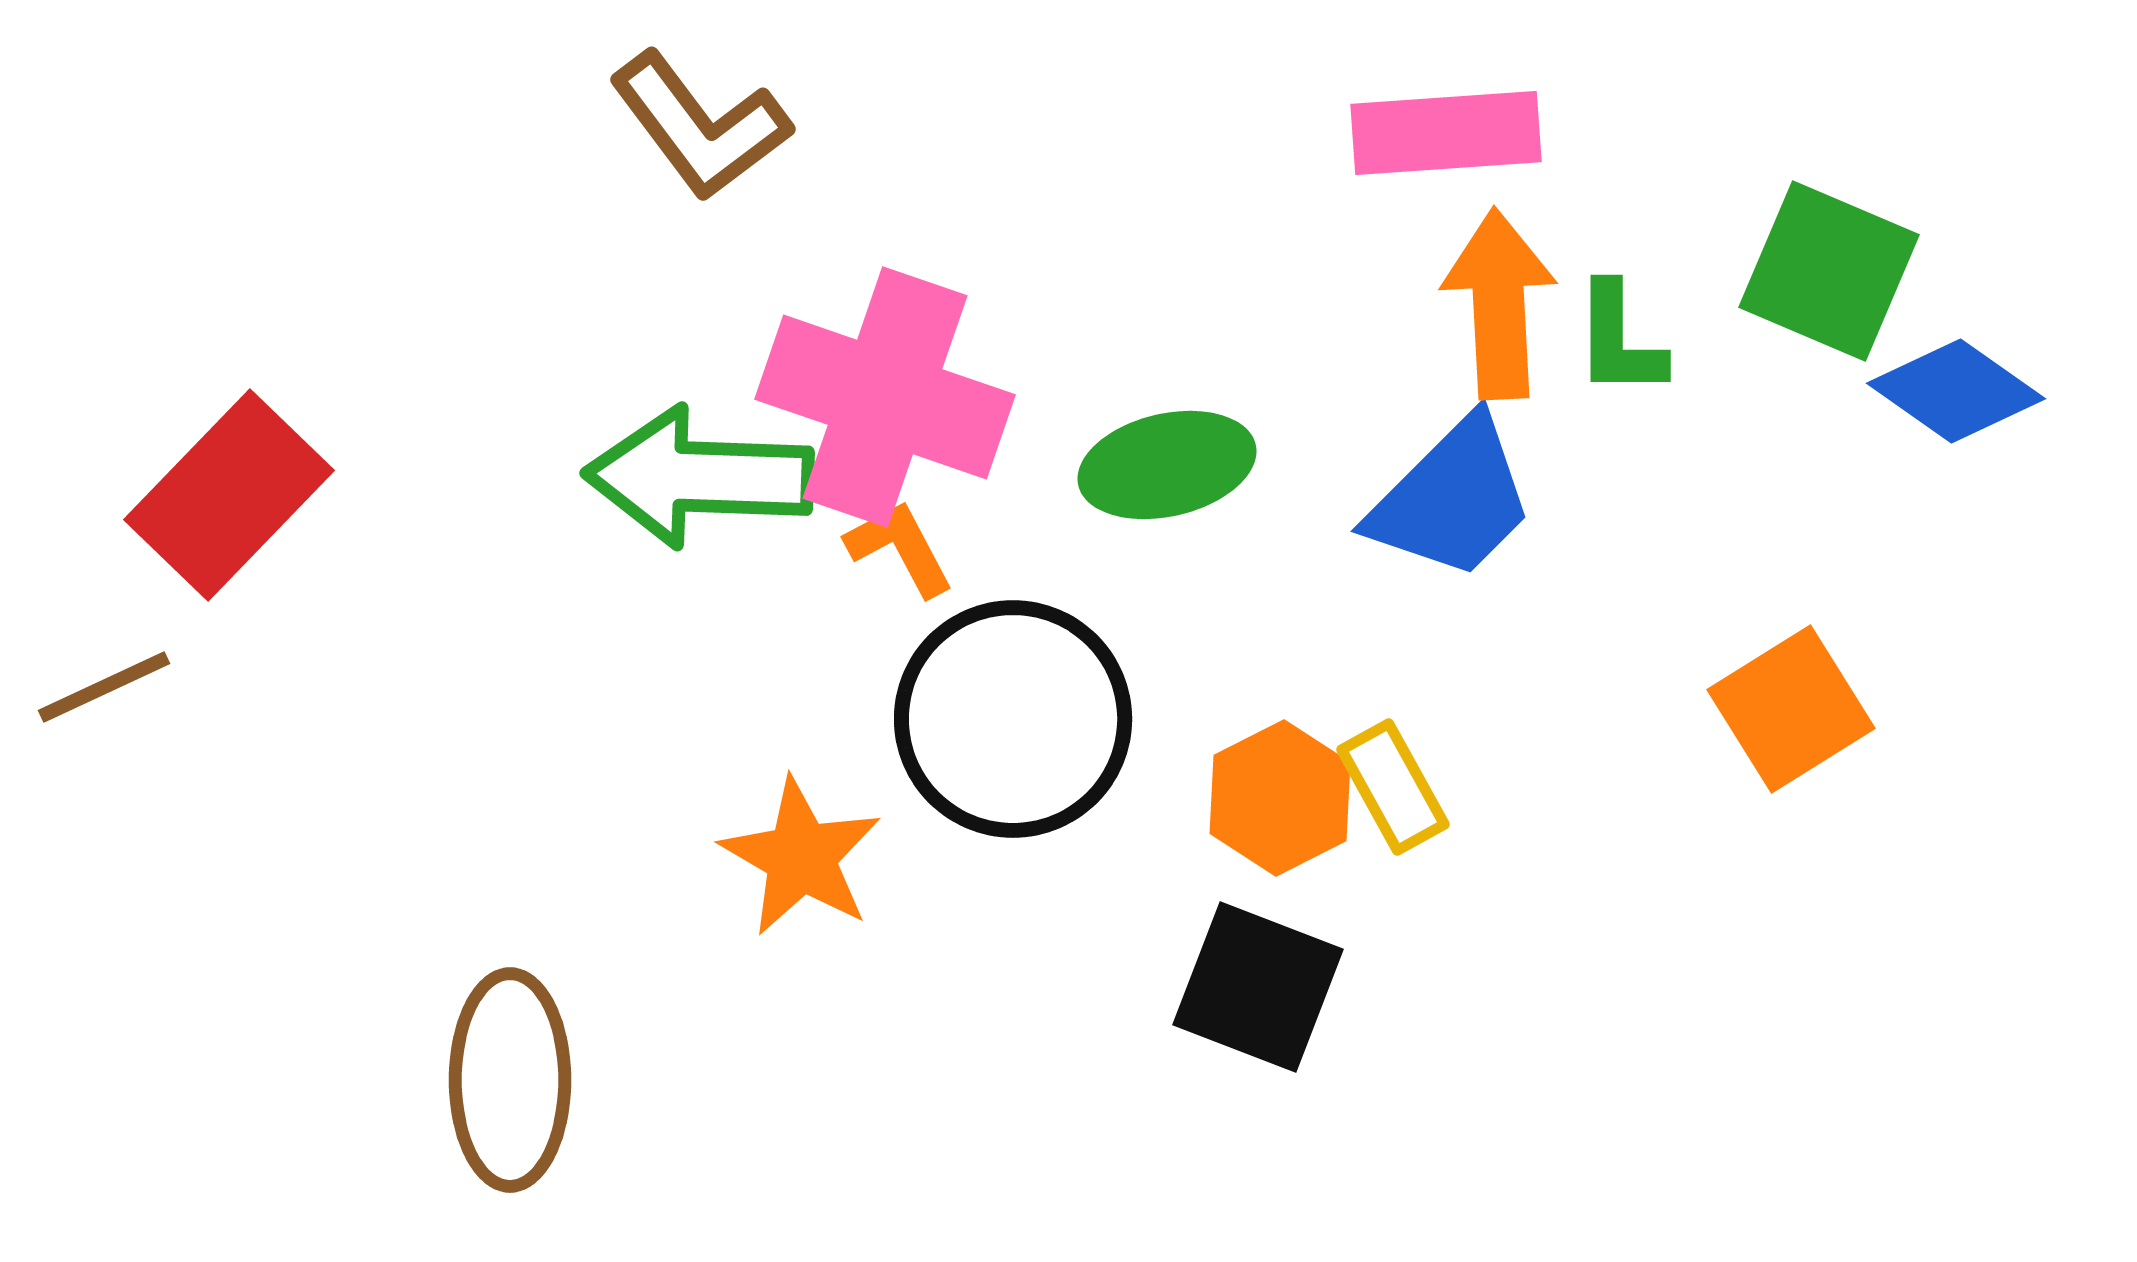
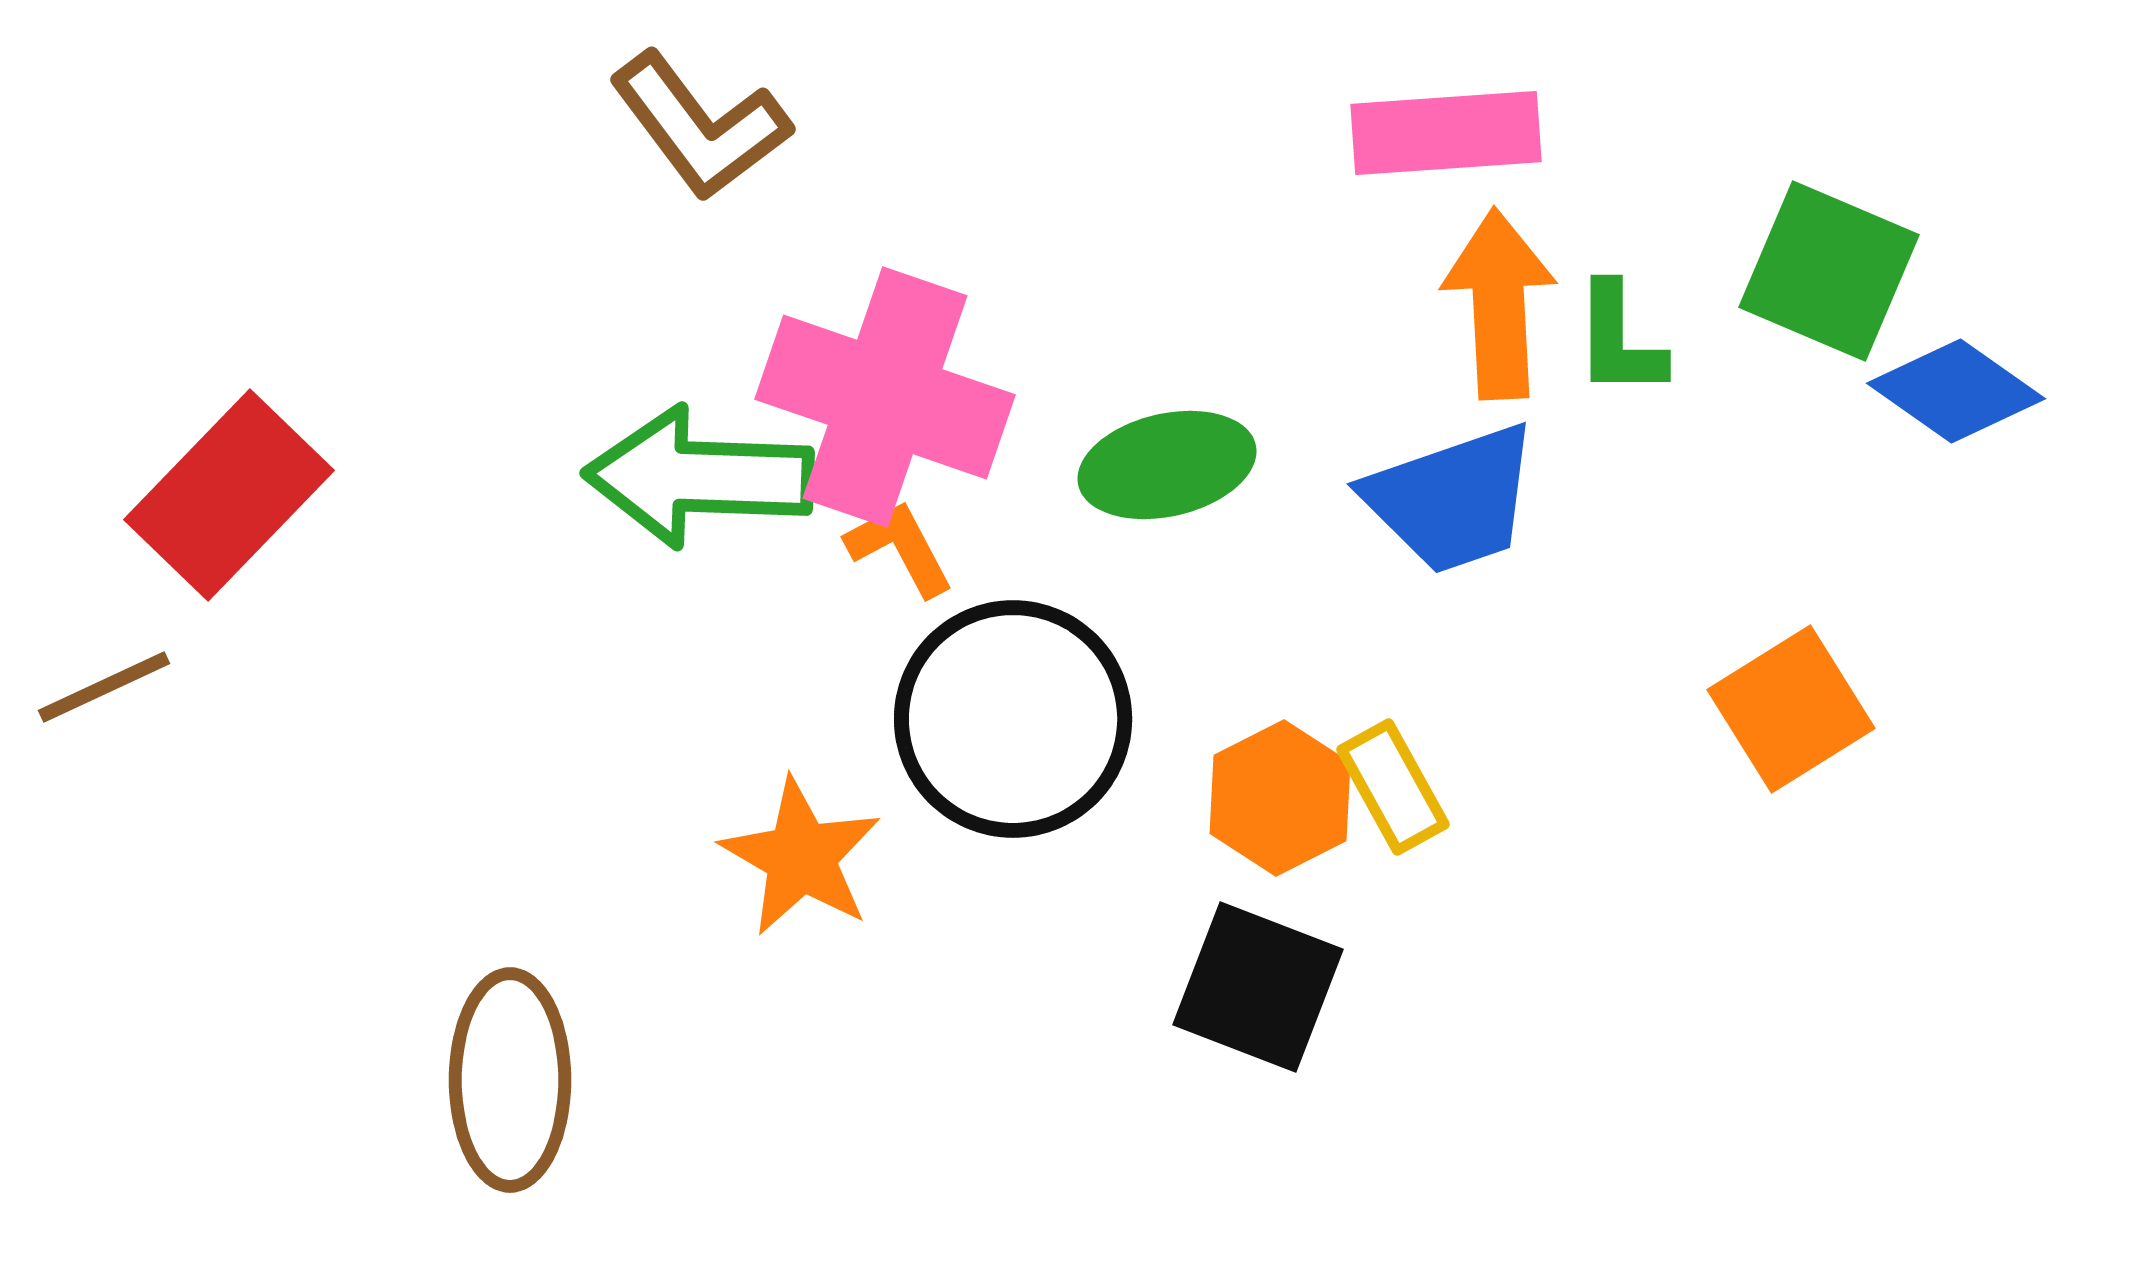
blue trapezoid: rotated 26 degrees clockwise
